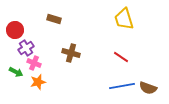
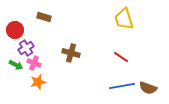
brown rectangle: moved 10 px left, 2 px up
green arrow: moved 7 px up
